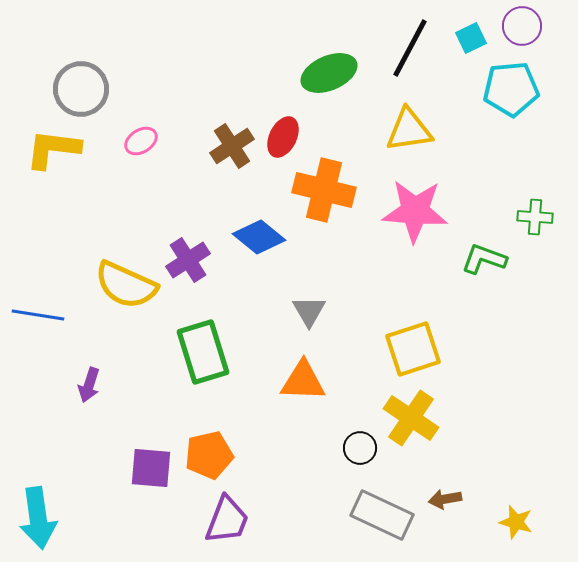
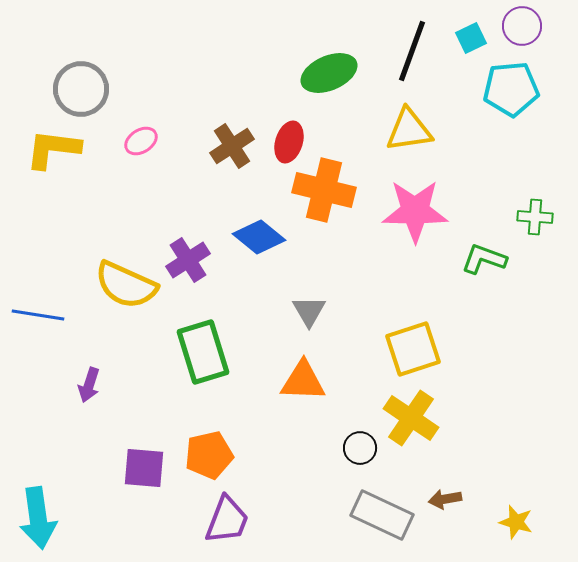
black line: moved 2 px right, 3 px down; rotated 8 degrees counterclockwise
red ellipse: moved 6 px right, 5 px down; rotated 9 degrees counterclockwise
pink star: rotated 4 degrees counterclockwise
purple square: moved 7 px left
